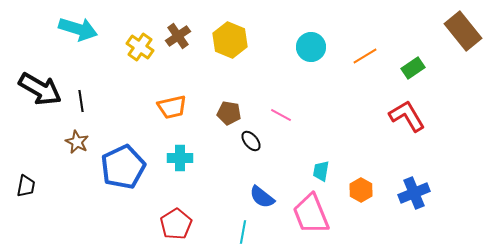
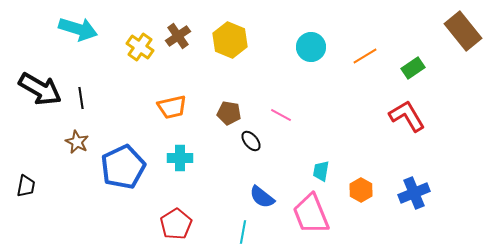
black line: moved 3 px up
